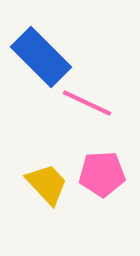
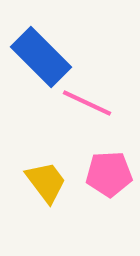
pink pentagon: moved 7 px right
yellow trapezoid: moved 1 px left, 2 px up; rotated 6 degrees clockwise
